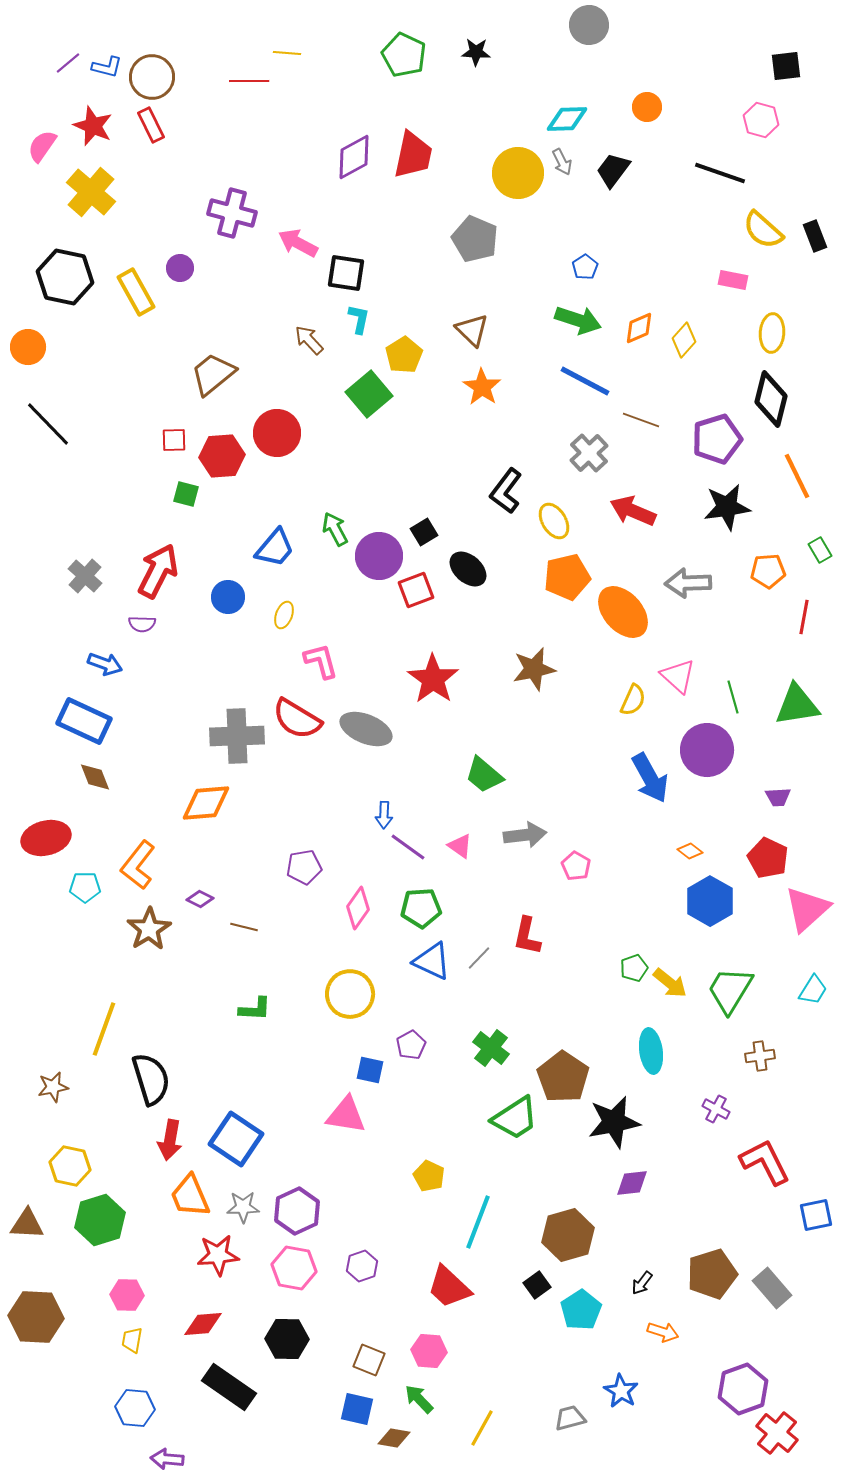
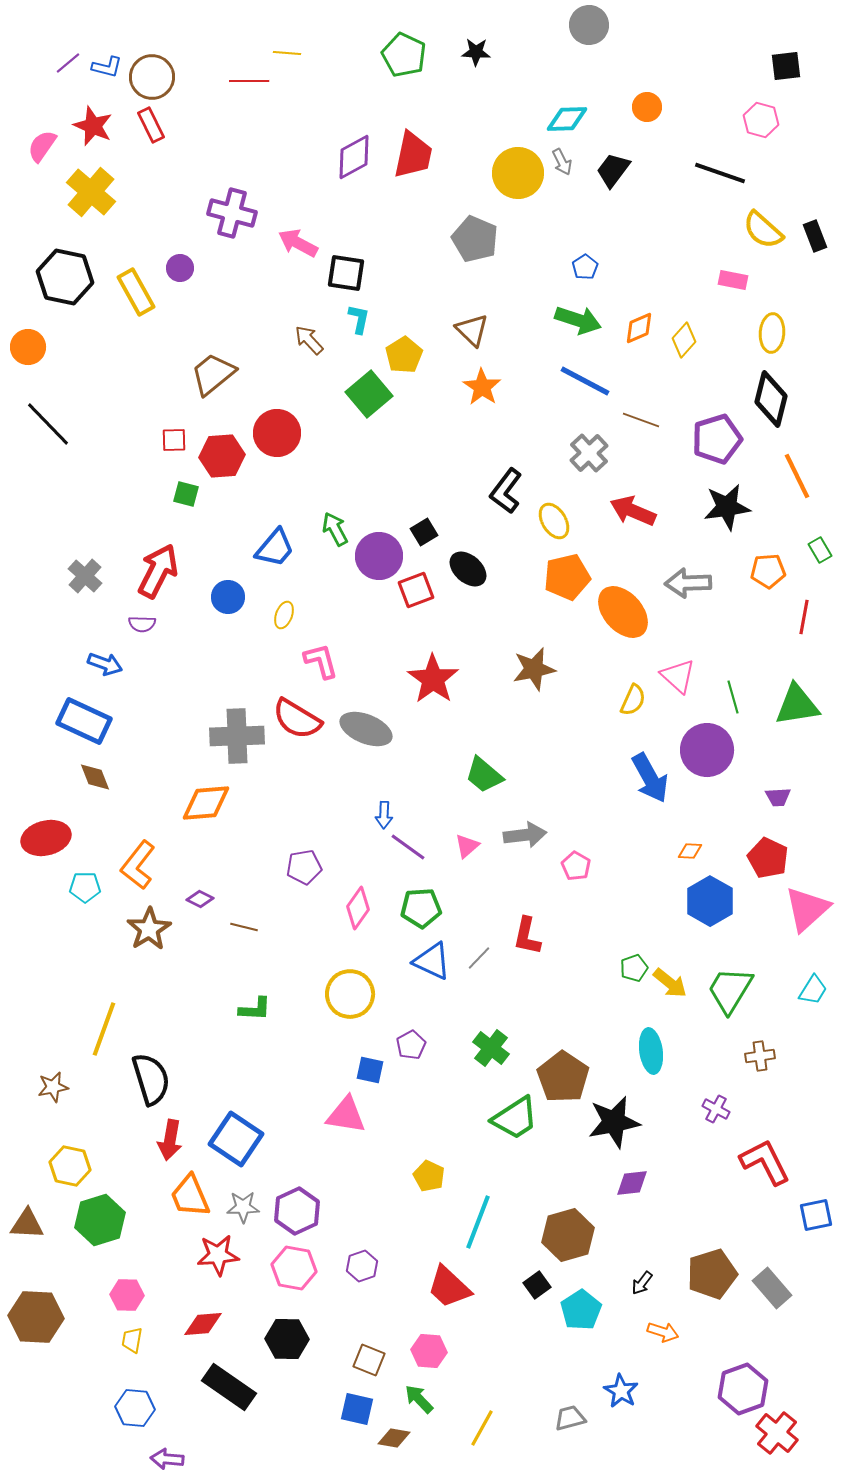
pink triangle at (460, 846): moved 7 px right; rotated 44 degrees clockwise
orange diamond at (690, 851): rotated 35 degrees counterclockwise
